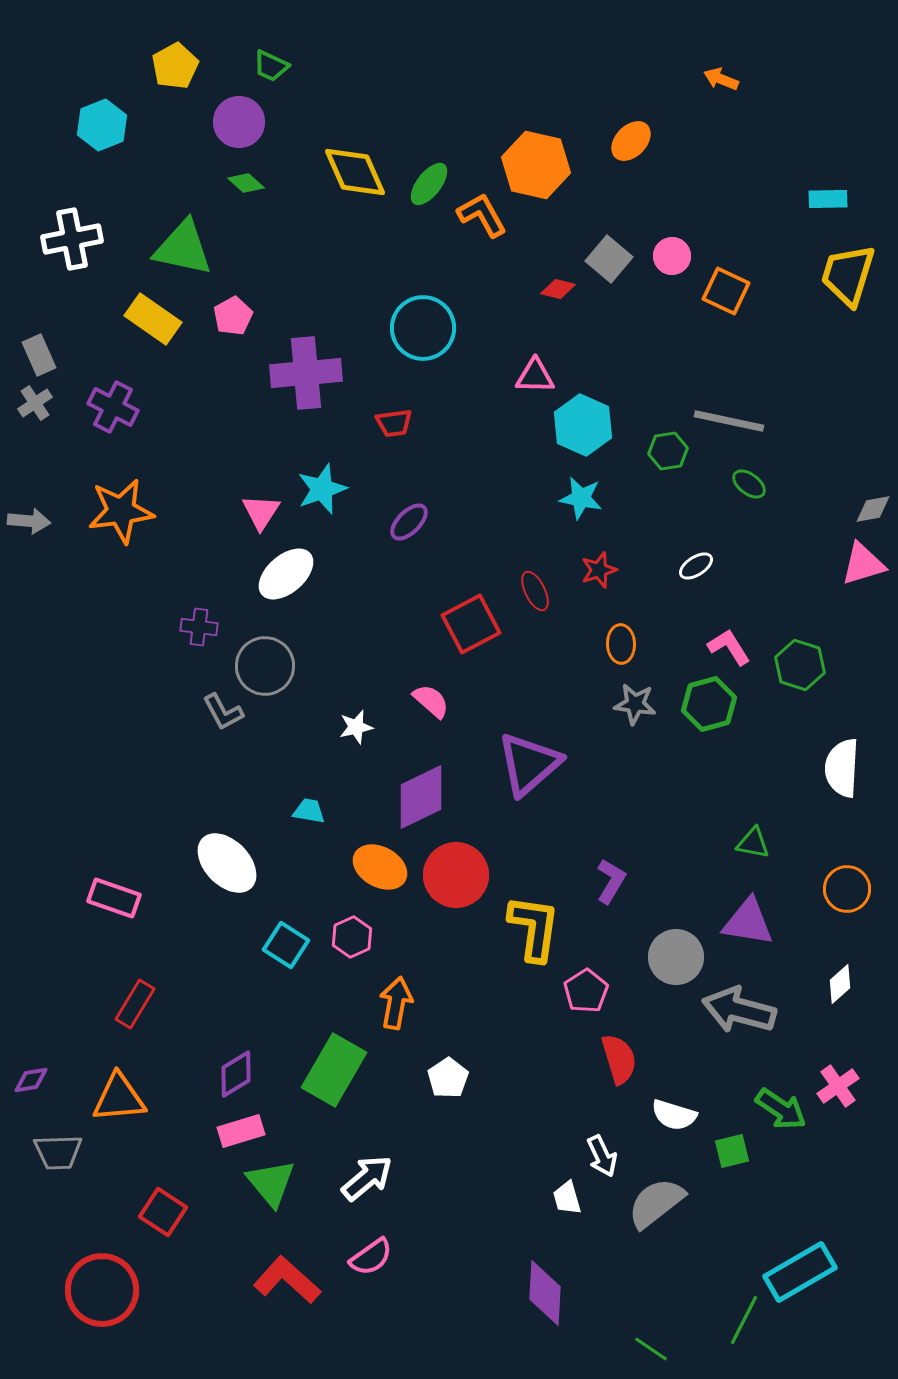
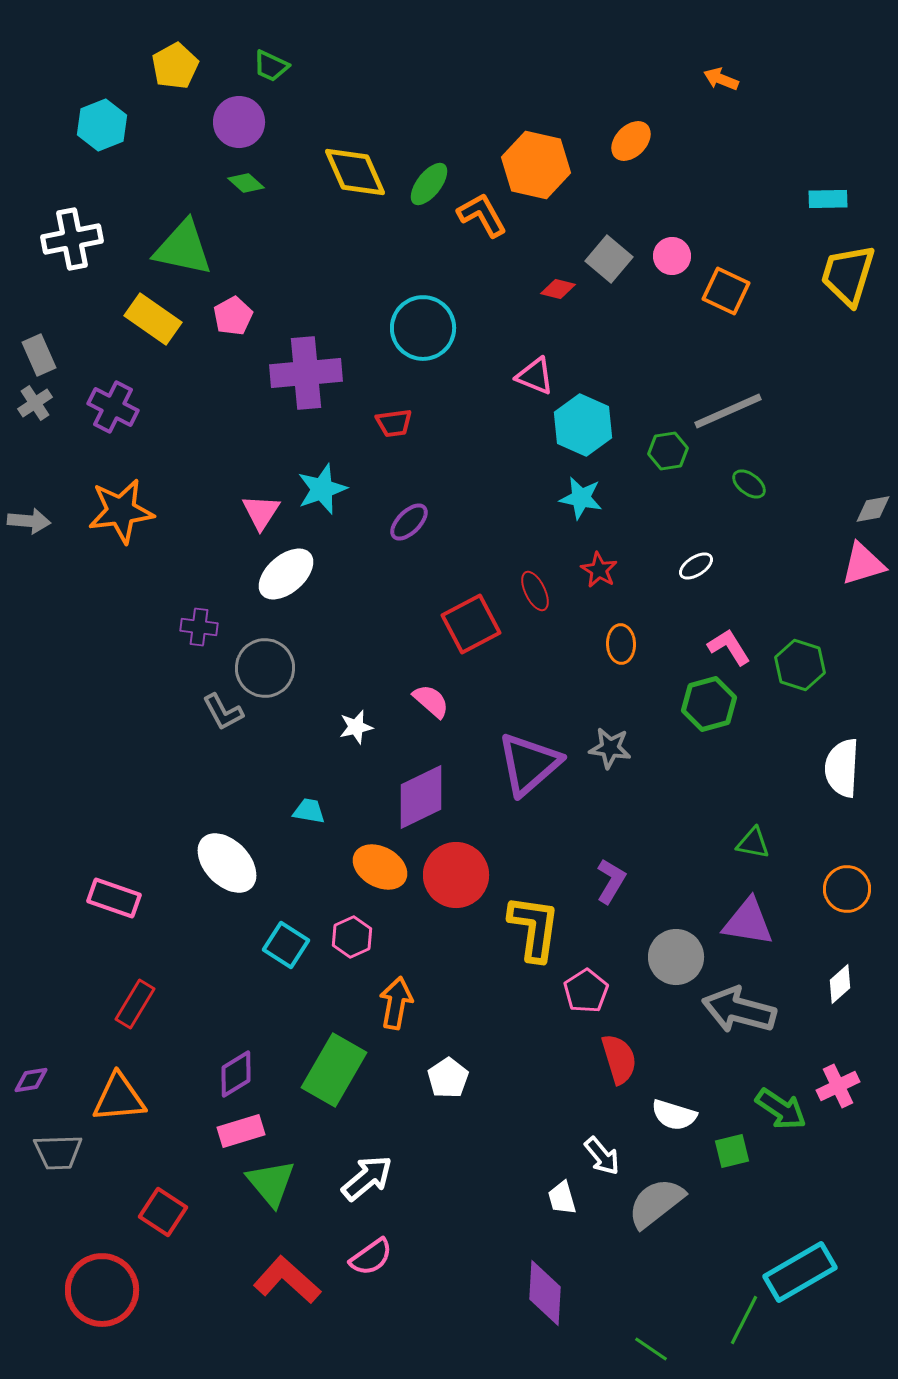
pink triangle at (535, 376): rotated 21 degrees clockwise
gray line at (729, 421): moved 1 px left, 10 px up; rotated 36 degrees counterclockwise
red star at (599, 570): rotated 24 degrees counterclockwise
gray circle at (265, 666): moved 2 px down
gray star at (635, 704): moved 25 px left, 44 px down
pink cross at (838, 1086): rotated 9 degrees clockwise
white arrow at (602, 1156): rotated 15 degrees counterclockwise
white trapezoid at (567, 1198): moved 5 px left
